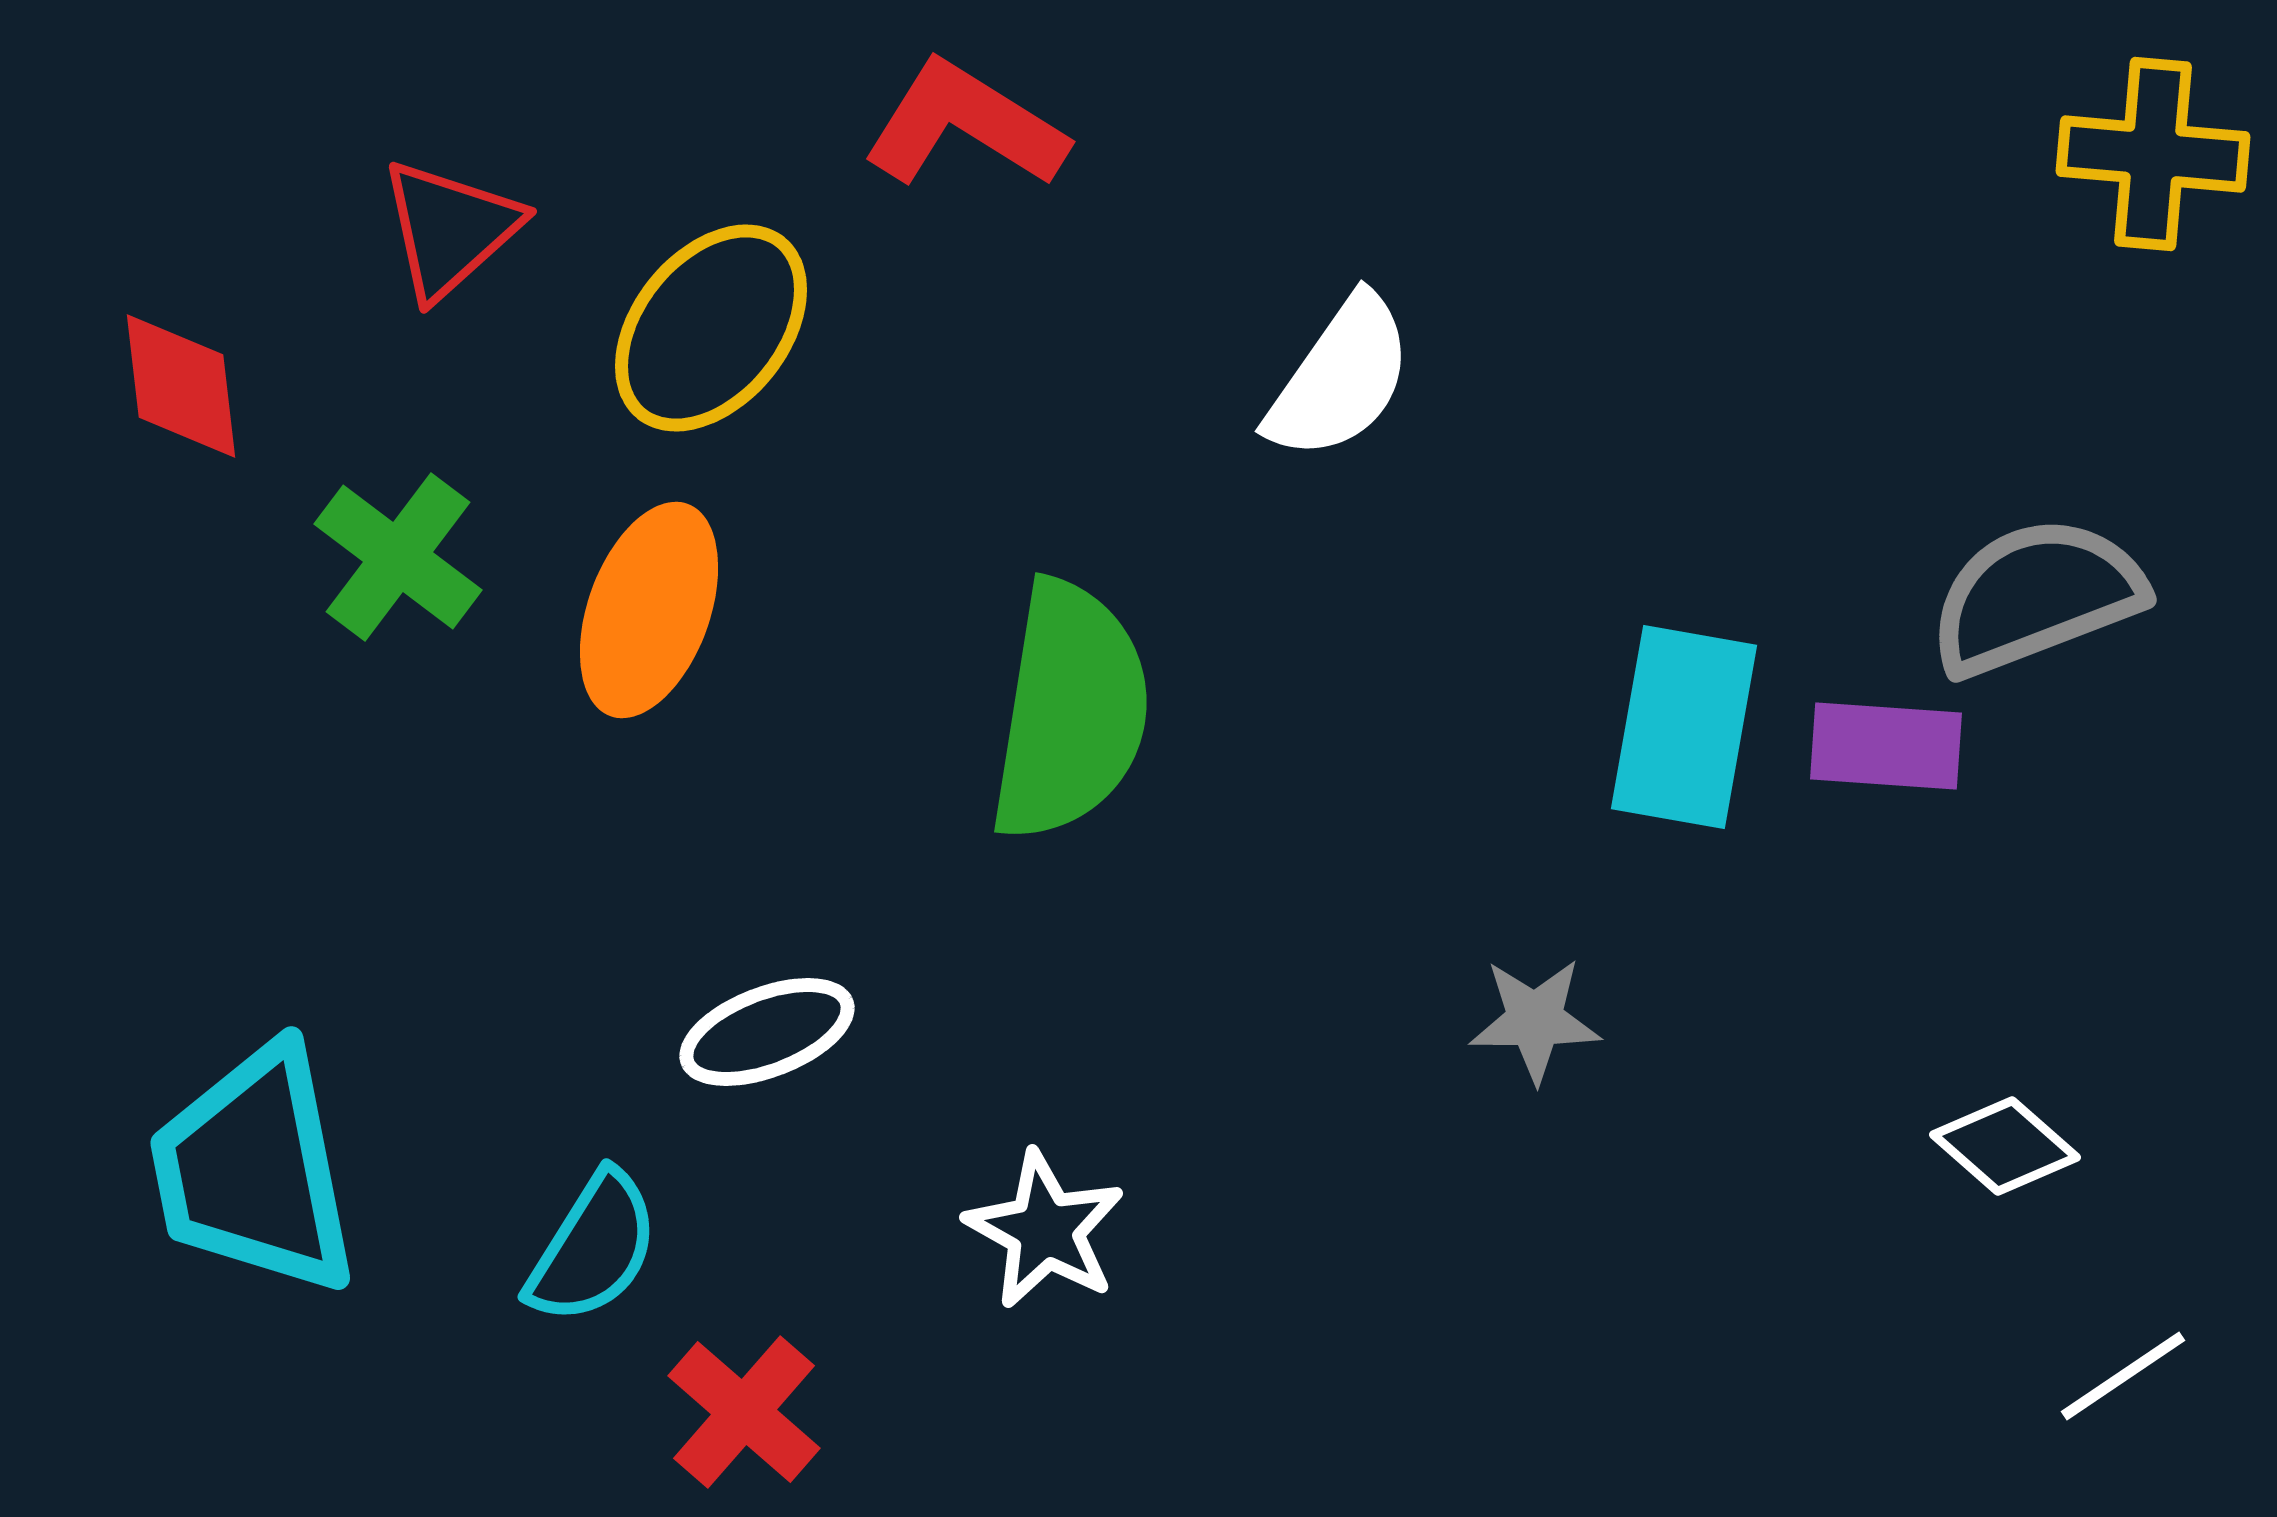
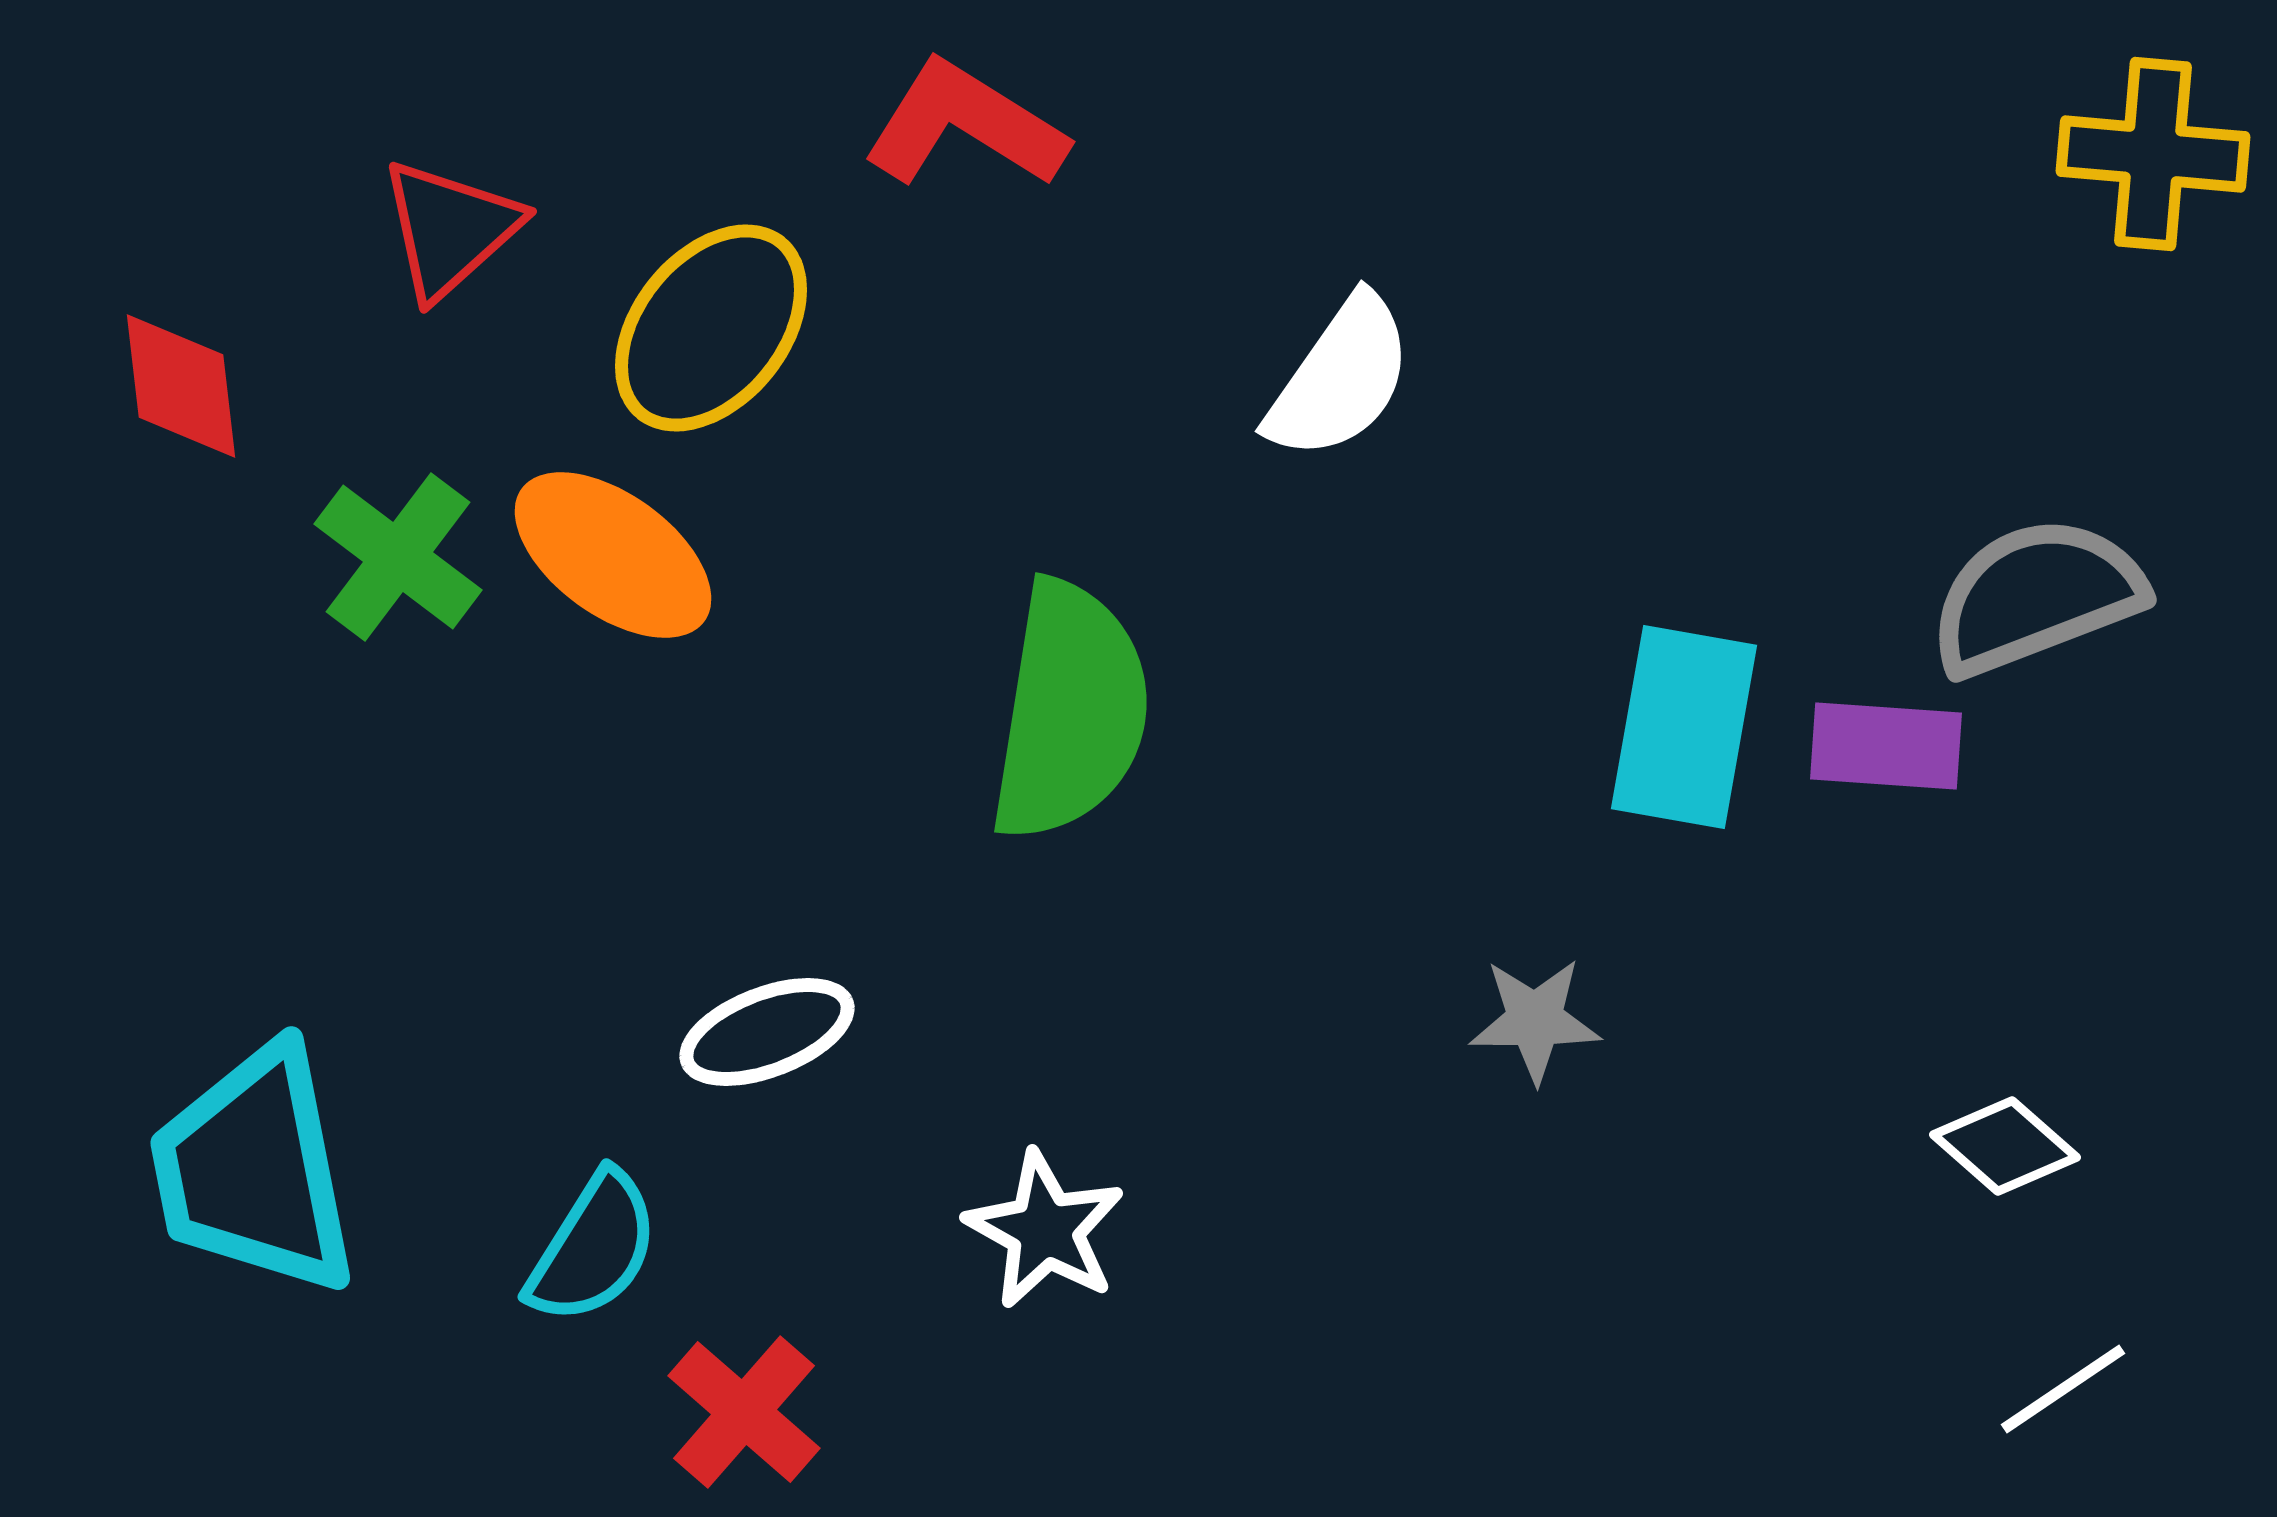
orange ellipse: moved 36 px left, 55 px up; rotated 74 degrees counterclockwise
white line: moved 60 px left, 13 px down
